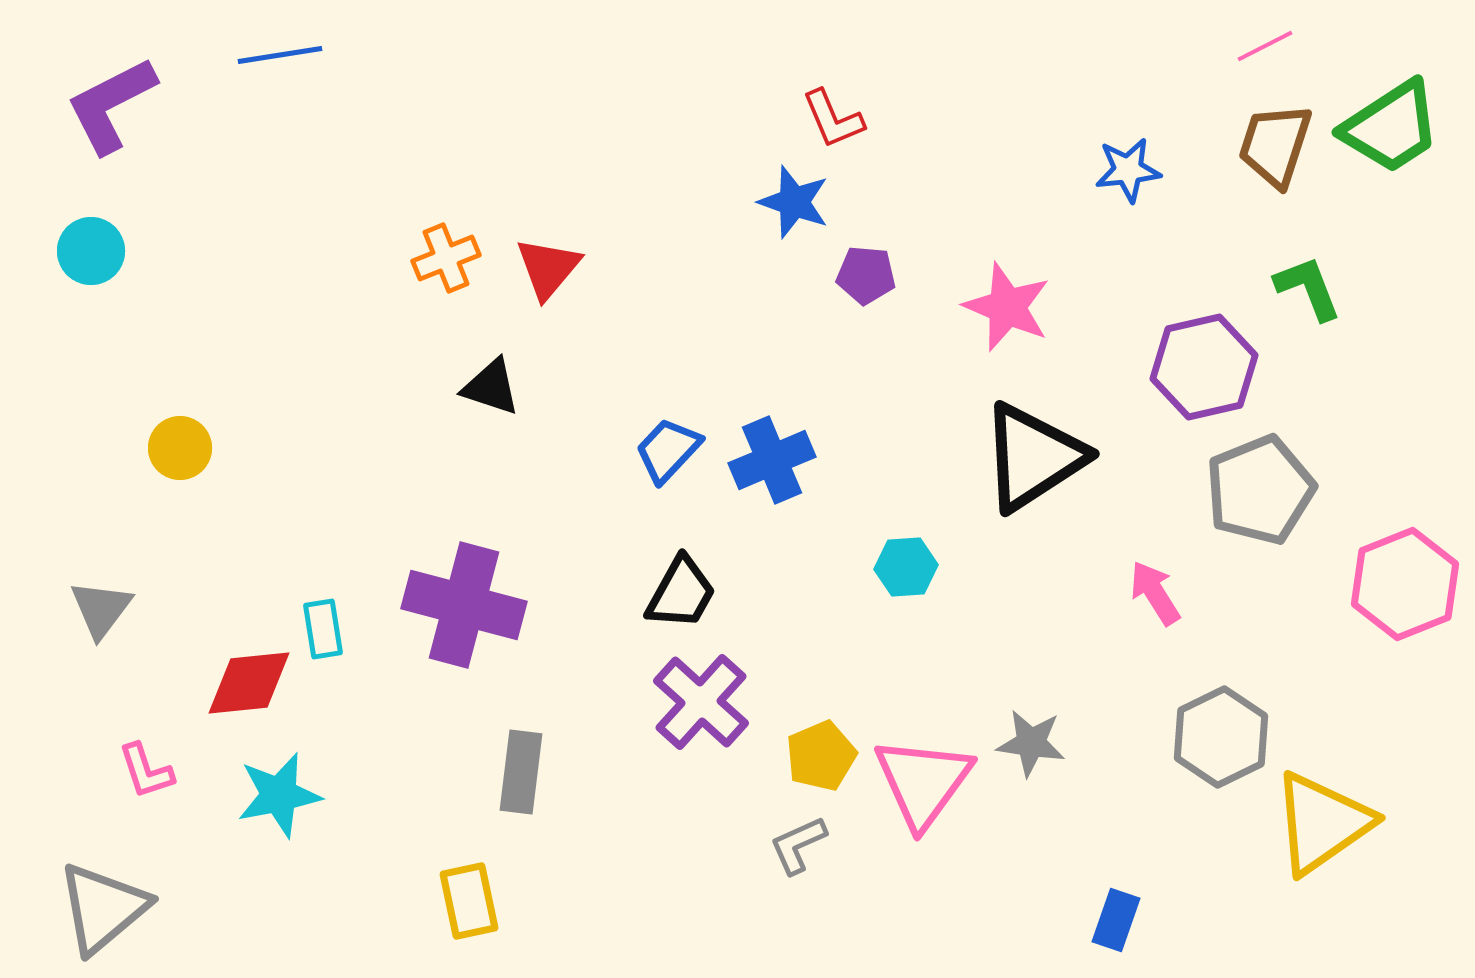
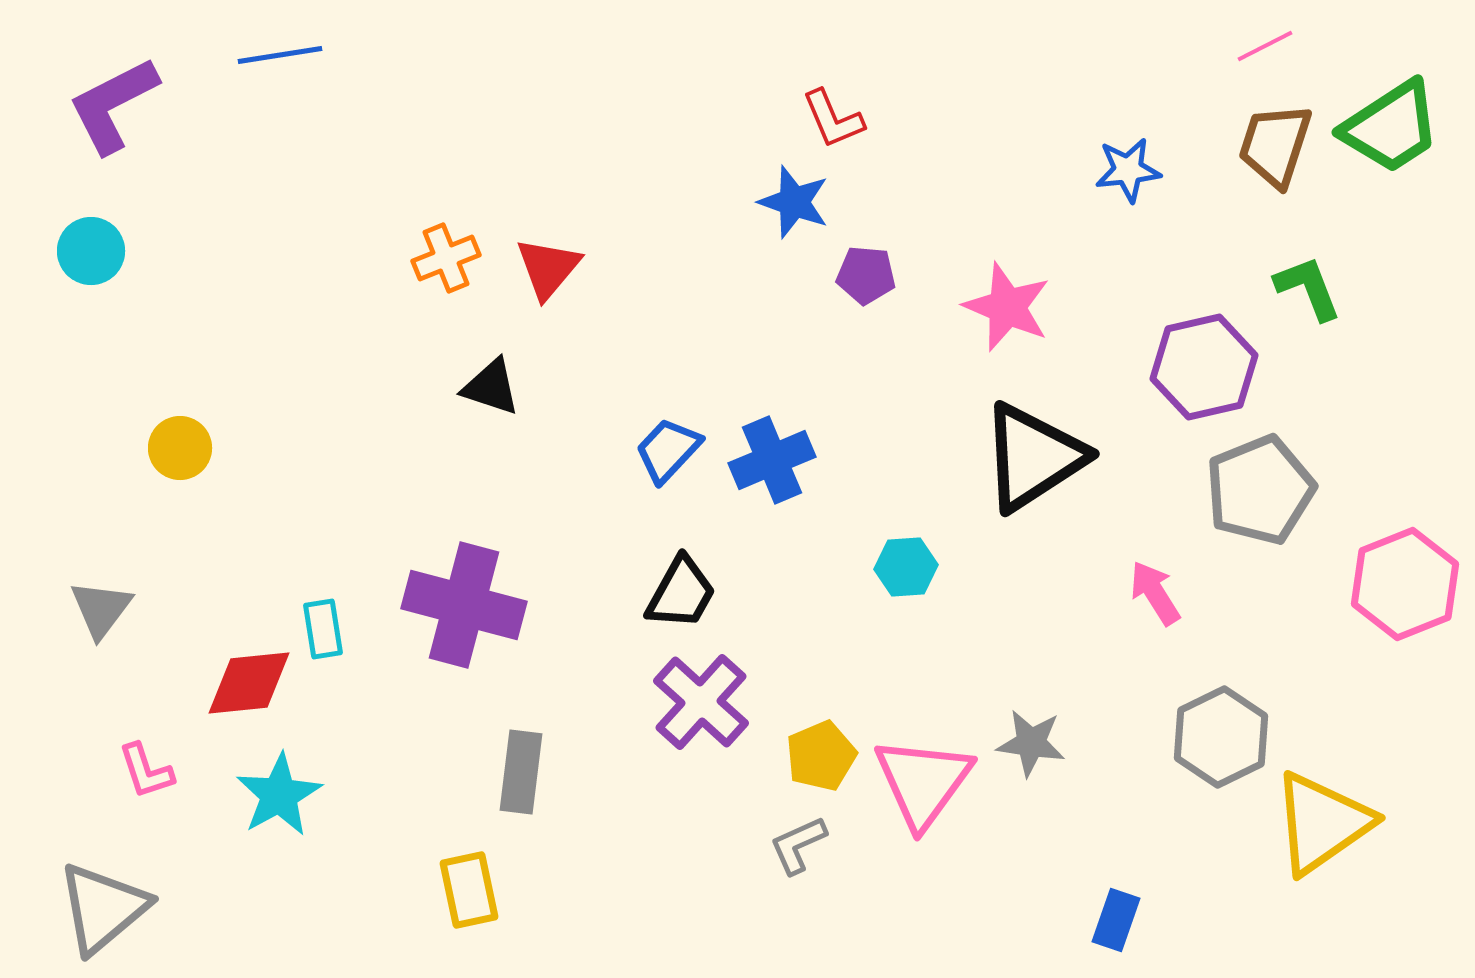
purple L-shape at (111, 105): moved 2 px right
cyan star at (279, 795): rotated 18 degrees counterclockwise
yellow rectangle at (469, 901): moved 11 px up
